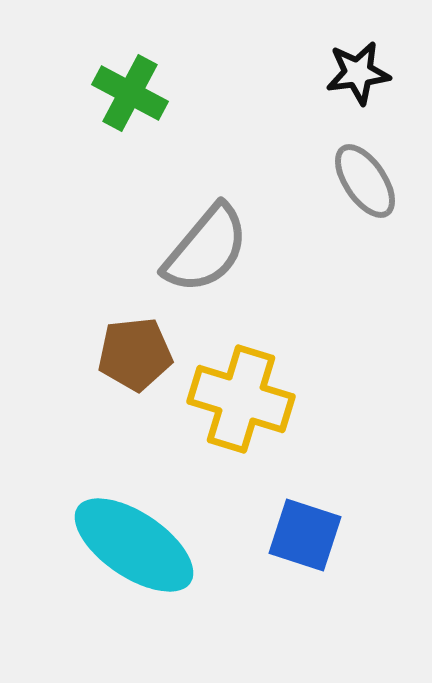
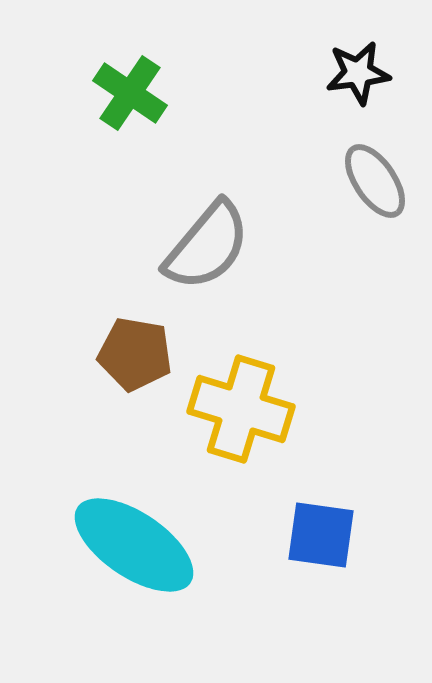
green cross: rotated 6 degrees clockwise
gray ellipse: moved 10 px right
gray semicircle: moved 1 px right, 3 px up
brown pentagon: rotated 16 degrees clockwise
yellow cross: moved 10 px down
blue square: moved 16 px right; rotated 10 degrees counterclockwise
